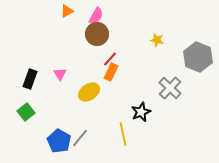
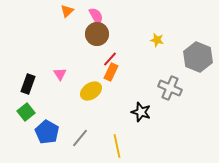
orange triangle: rotated 16 degrees counterclockwise
pink semicircle: rotated 60 degrees counterclockwise
black rectangle: moved 2 px left, 5 px down
gray cross: rotated 20 degrees counterclockwise
yellow ellipse: moved 2 px right, 1 px up
black star: rotated 30 degrees counterclockwise
yellow line: moved 6 px left, 12 px down
blue pentagon: moved 12 px left, 9 px up
